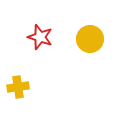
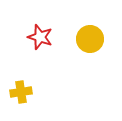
yellow cross: moved 3 px right, 5 px down
